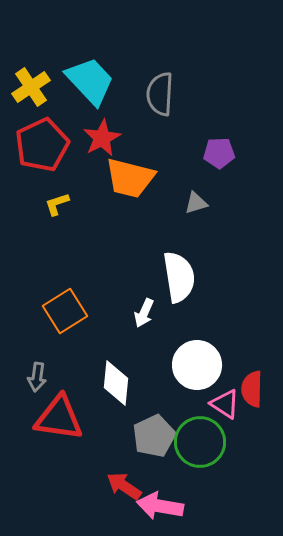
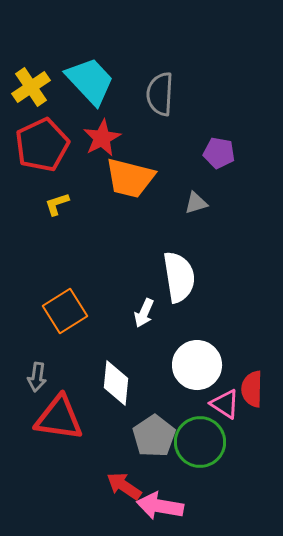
purple pentagon: rotated 12 degrees clockwise
gray pentagon: rotated 9 degrees counterclockwise
